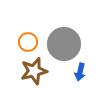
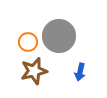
gray circle: moved 5 px left, 8 px up
